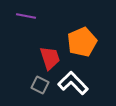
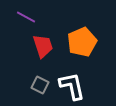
purple line: moved 1 px down; rotated 18 degrees clockwise
red trapezoid: moved 7 px left, 12 px up
white L-shape: moved 1 px left, 3 px down; rotated 32 degrees clockwise
